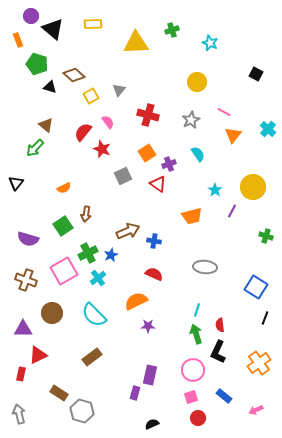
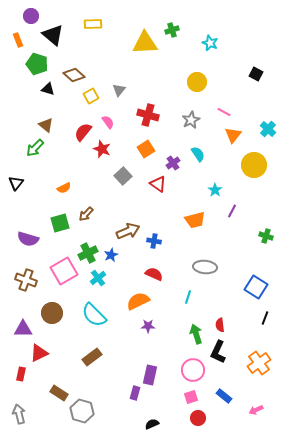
black triangle at (53, 29): moved 6 px down
yellow triangle at (136, 43): moved 9 px right
black triangle at (50, 87): moved 2 px left, 2 px down
orange square at (147, 153): moved 1 px left, 4 px up
purple cross at (169, 164): moved 4 px right, 1 px up; rotated 16 degrees counterclockwise
gray square at (123, 176): rotated 18 degrees counterclockwise
yellow circle at (253, 187): moved 1 px right, 22 px up
brown arrow at (86, 214): rotated 35 degrees clockwise
orange trapezoid at (192, 216): moved 3 px right, 4 px down
green square at (63, 226): moved 3 px left, 3 px up; rotated 18 degrees clockwise
orange semicircle at (136, 301): moved 2 px right
cyan line at (197, 310): moved 9 px left, 13 px up
red triangle at (38, 355): moved 1 px right, 2 px up
